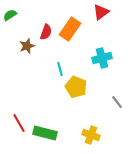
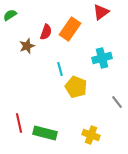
red line: rotated 18 degrees clockwise
